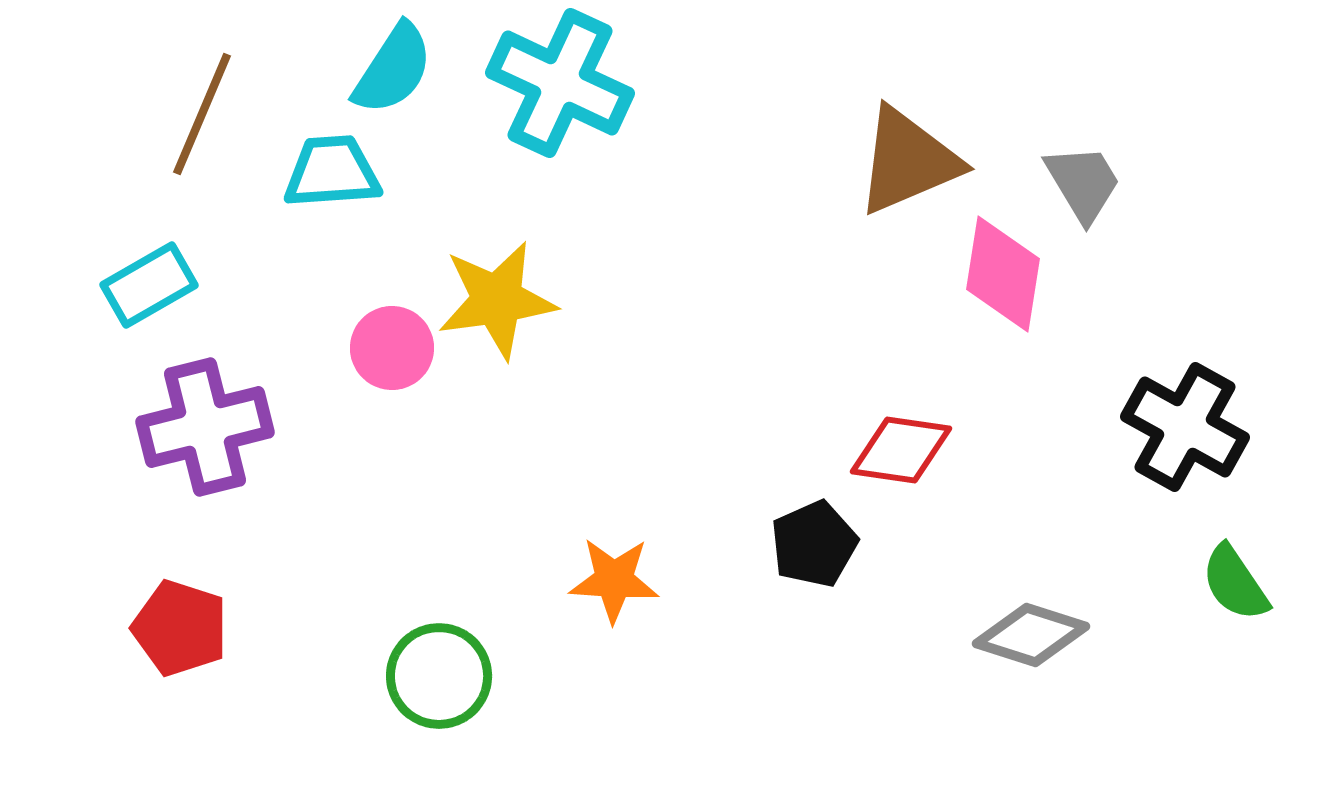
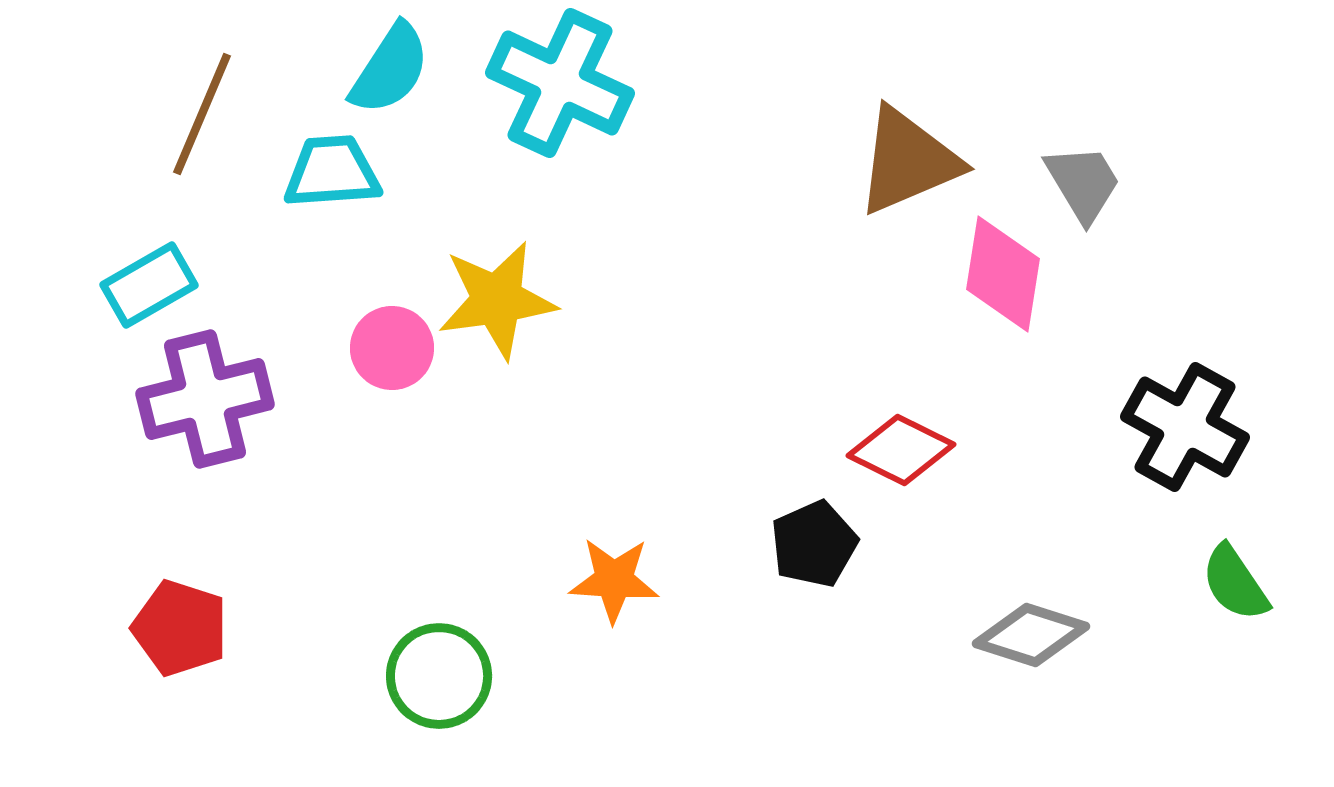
cyan semicircle: moved 3 px left
purple cross: moved 28 px up
red diamond: rotated 18 degrees clockwise
